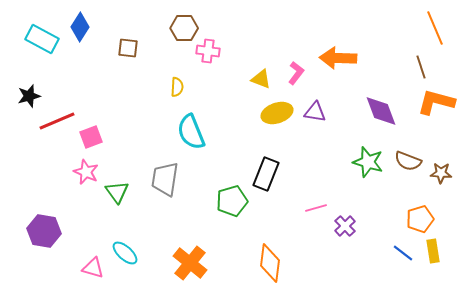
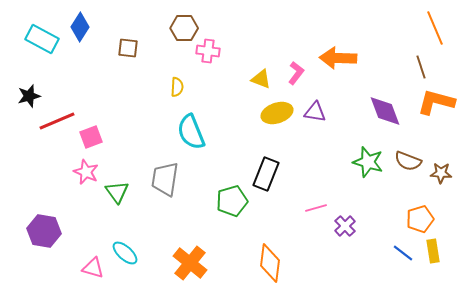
purple diamond: moved 4 px right
